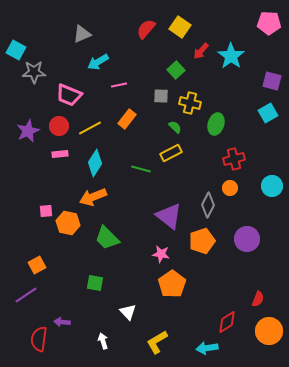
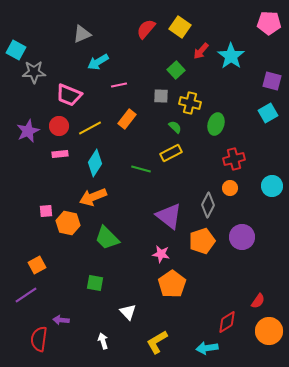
purple circle at (247, 239): moved 5 px left, 2 px up
red semicircle at (258, 299): moved 2 px down; rotated 14 degrees clockwise
purple arrow at (62, 322): moved 1 px left, 2 px up
